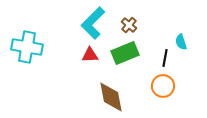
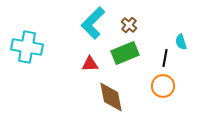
red triangle: moved 9 px down
